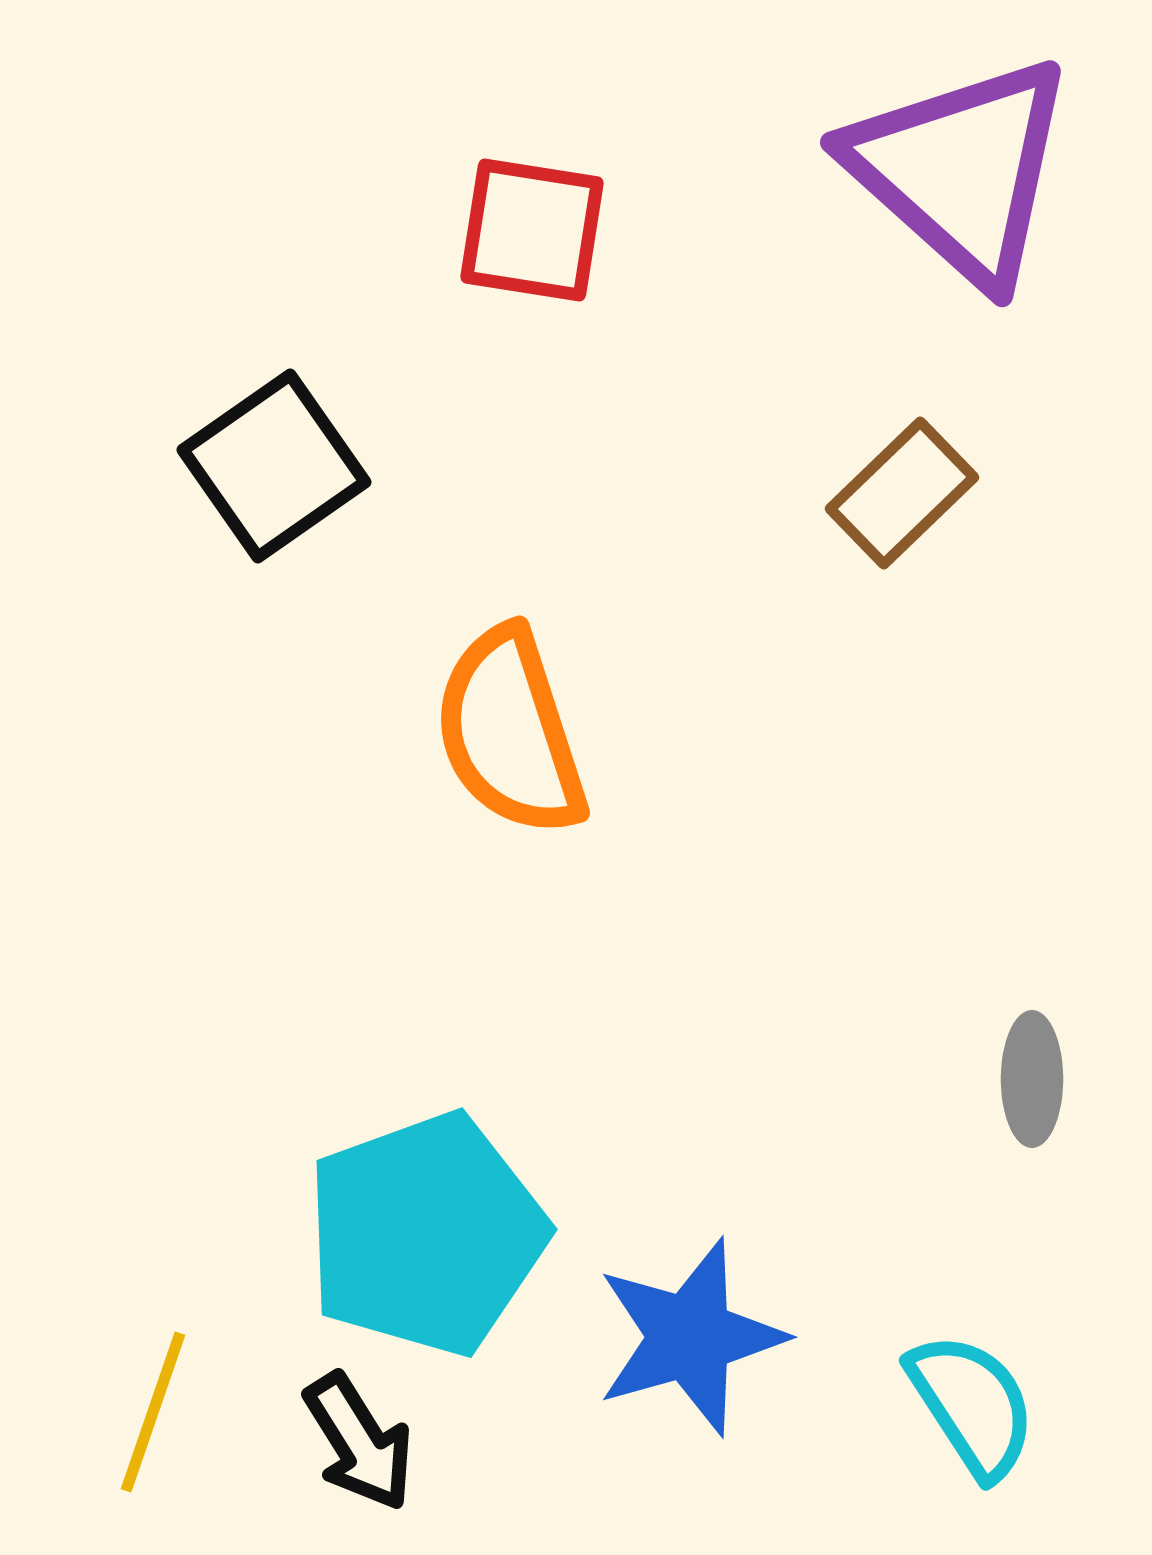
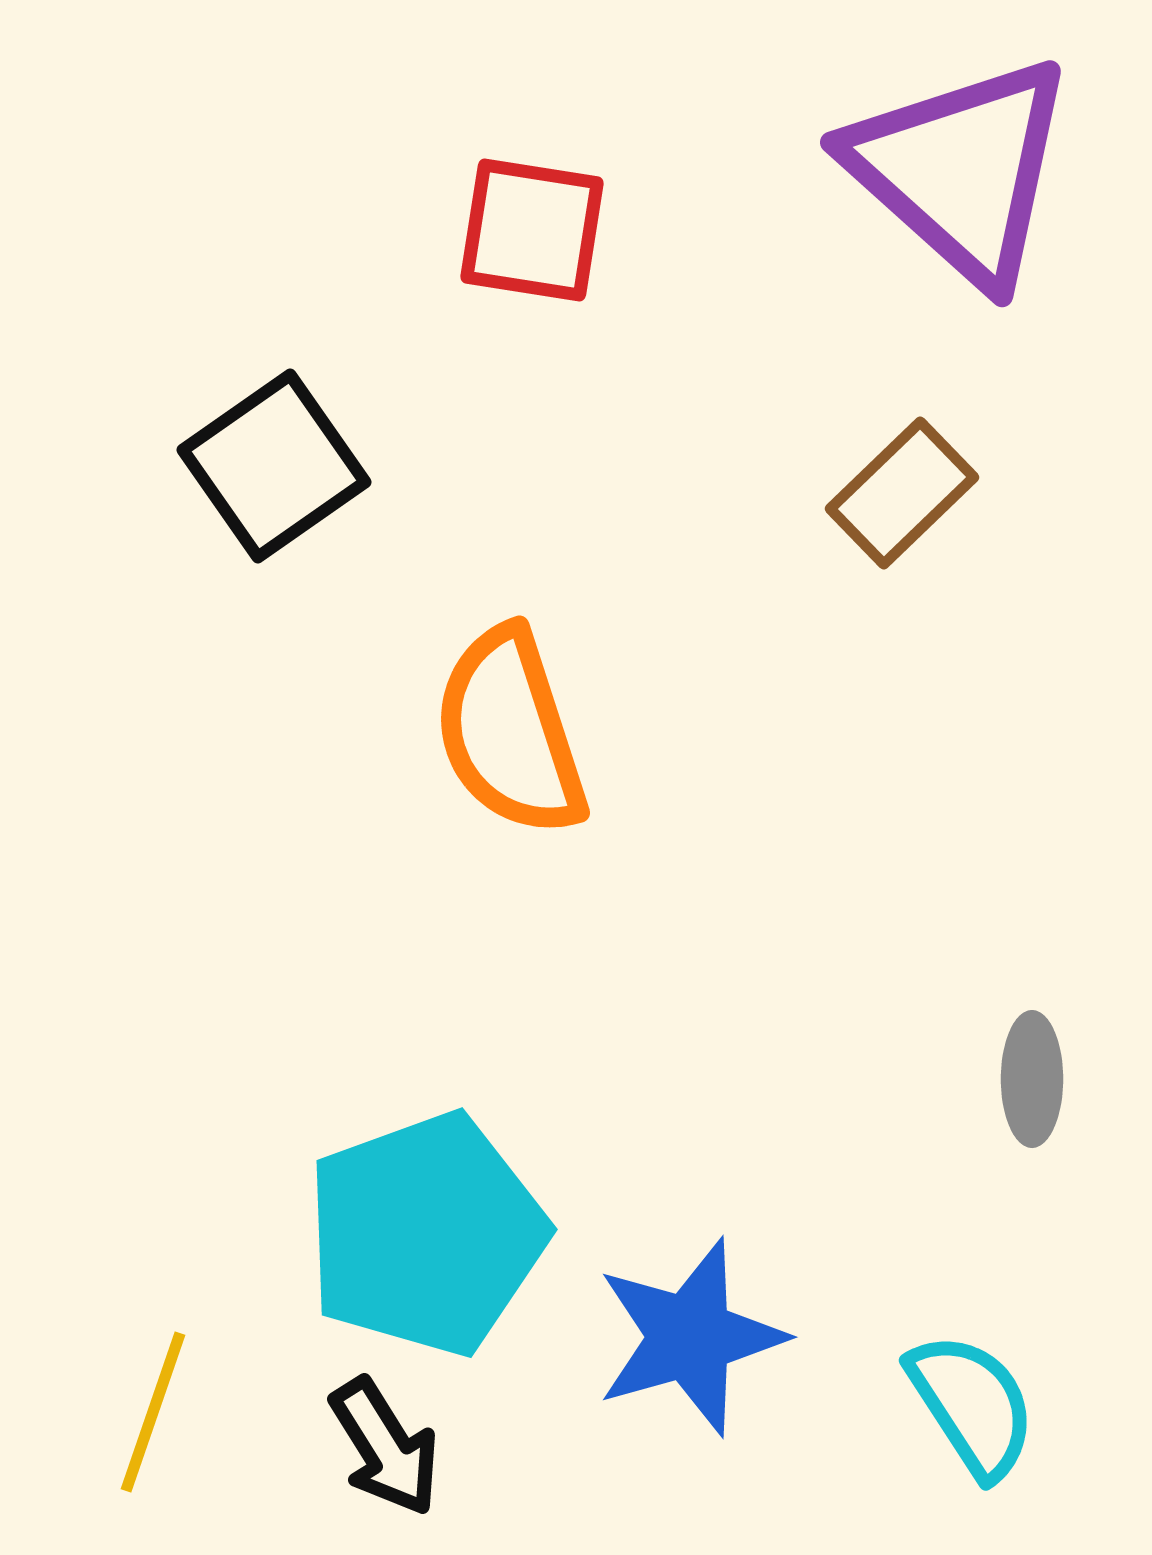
black arrow: moved 26 px right, 5 px down
